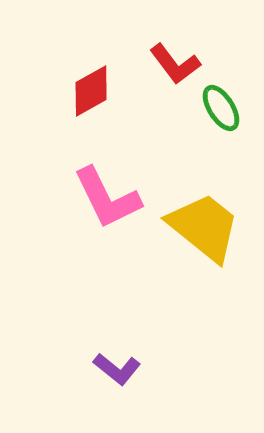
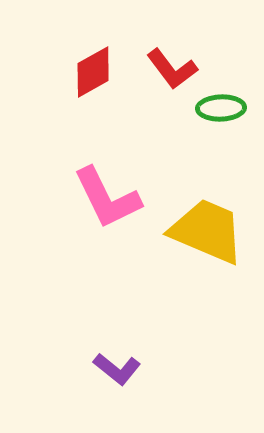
red L-shape: moved 3 px left, 5 px down
red diamond: moved 2 px right, 19 px up
green ellipse: rotated 60 degrees counterclockwise
yellow trapezoid: moved 3 px right, 4 px down; rotated 16 degrees counterclockwise
